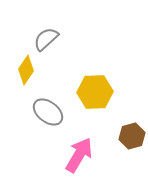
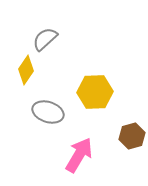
gray semicircle: moved 1 px left
gray ellipse: rotated 20 degrees counterclockwise
